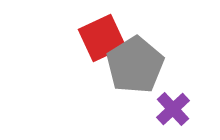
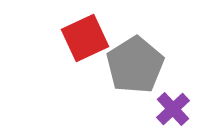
red square: moved 17 px left
